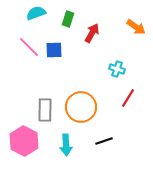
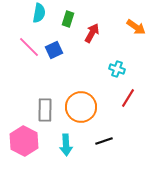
cyan semicircle: moved 3 px right; rotated 120 degrees clockwise
blue square: rotated 24 degrees counterclockwise
